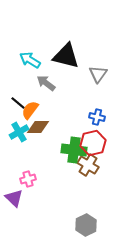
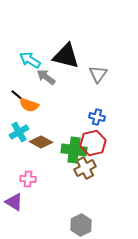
gray arrow: moved 6 px up
black line: moved 7 px up
orange semicircle: moved 1 px left, 5 px up; rotated 108 degrees counterclockwise
brown diamond: moved 3 px right, 15 px down; rotated 30 degrees clockwise
brown cross: moved 3 px left, 3 px down; rotated 30 degrees clockwise
pink cross: rotated 21 degrees clockwise
purple triangle: moved 4 px down; rotated 12 degrees counterclockwise
gray hexagon: moved 5 px left
